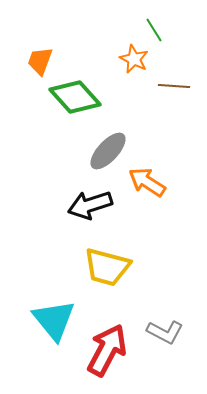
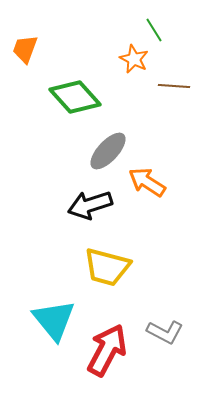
orange trapezoid: moved 15 px left, 12 px up
